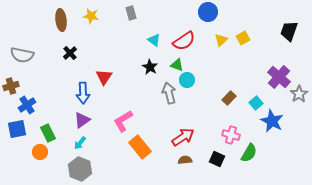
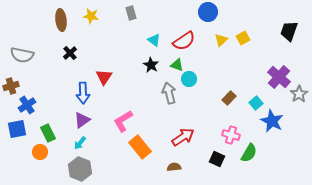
black star: moved 1 px right, 2 px up
cyan circle: moved 2 px right, 1 px up
brown semicircle: moved 11 px left, 7 px down
